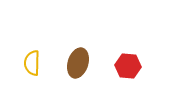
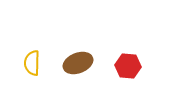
brown ellipse: rotated 52 degrees clockwise
